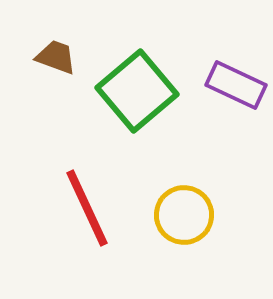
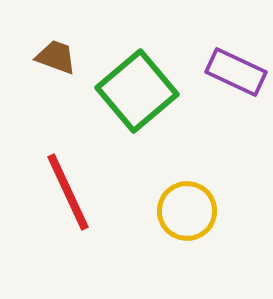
purple rectangle: moved 13 px up
red line: moved 19 px left, 16 px up
yellow circle: moved 3 px right, 4 px up
